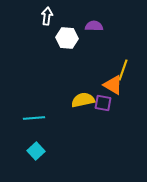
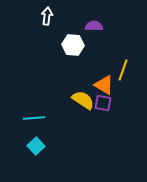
white hexagon: moved 6 px right, 7 px down
orange triangle: moved 9 px left
yellow semicircle: rotated 45 degrees clockwise
cyan square: moved 5 px up
